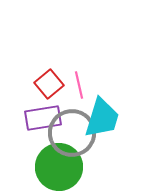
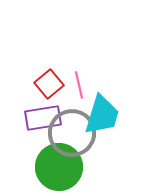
cyan trapezoid: moved 3 px up
